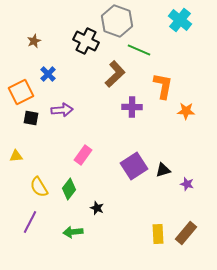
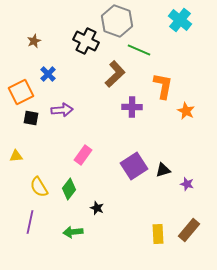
orange star: rotated 24 degrees clockwise
purple line: rotated 15 degrees counterclockwise
brown rectangle: moved 3 px right, 3 px up
